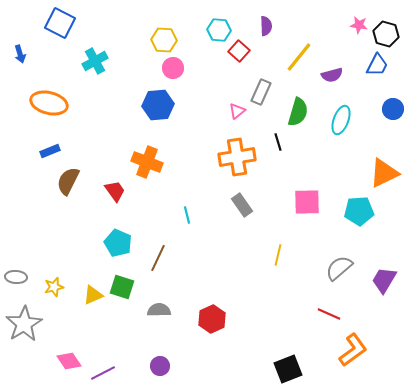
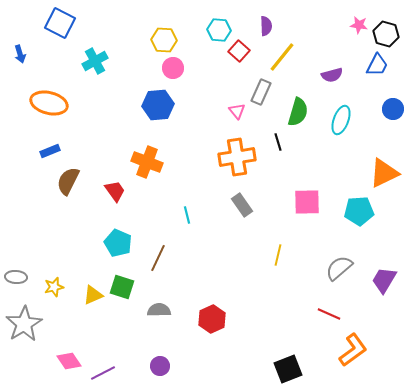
yellow line at (299, 57): moved 17 px left
pink triangle at (237, 111): rotated 30 degrees counterclockwise
